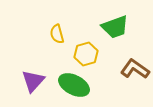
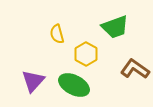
yellow hexagon: rotated 15 degrees counterclockwise
